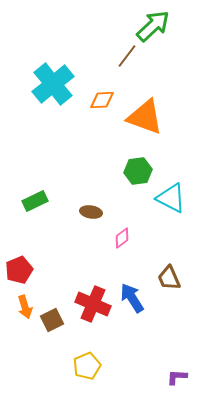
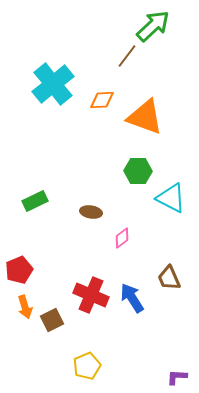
green hexagon: rotated 8 degrees clockwise
red cross: moved 2 px left, 9 px up
